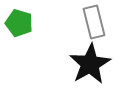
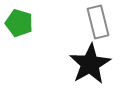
gray rectangle: moved 4 px right
